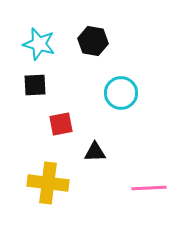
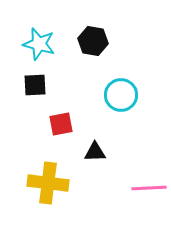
cyan circle: moved 2 px down
